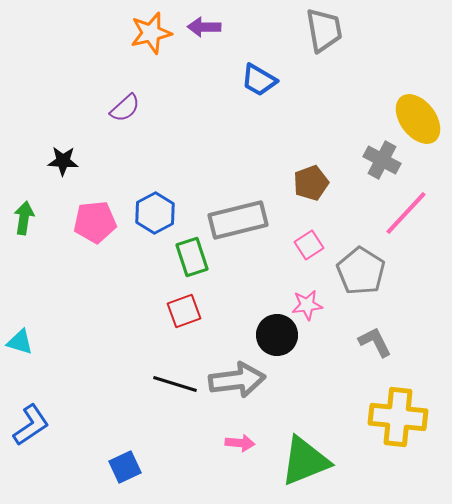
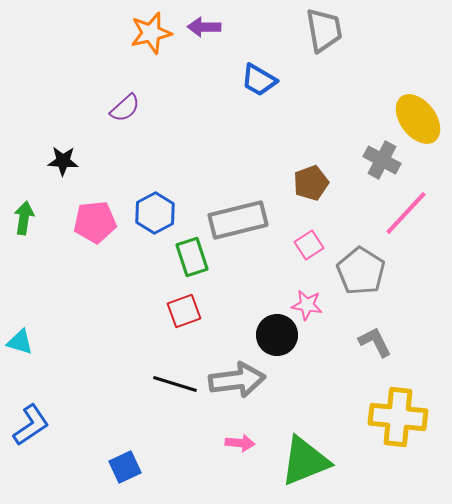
pink star: rotated 16 degrees clockwise
